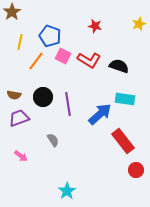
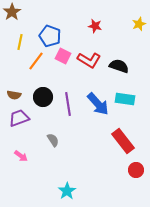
blue arrow: moved 2 px left, 10 px up; rotated 90 degrees clockwise
